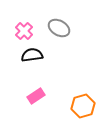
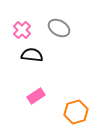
pink cross: moved 2 px left, 1 px up
black semicircle: rotated 15 degrees clockwise
orange hexagon: moved 7 px left, 6 px down
